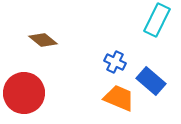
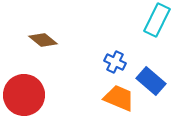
red circle: moved 2 px down
